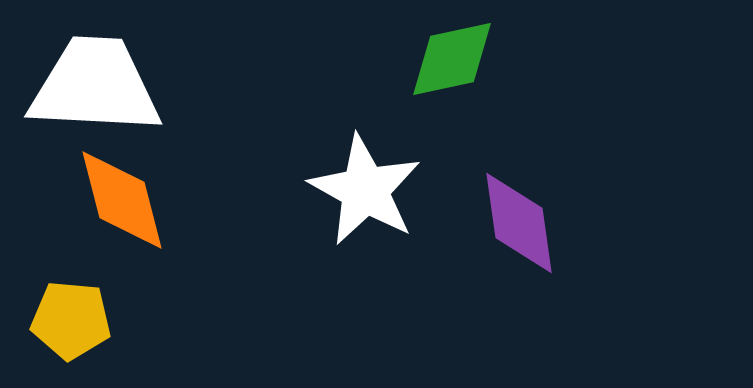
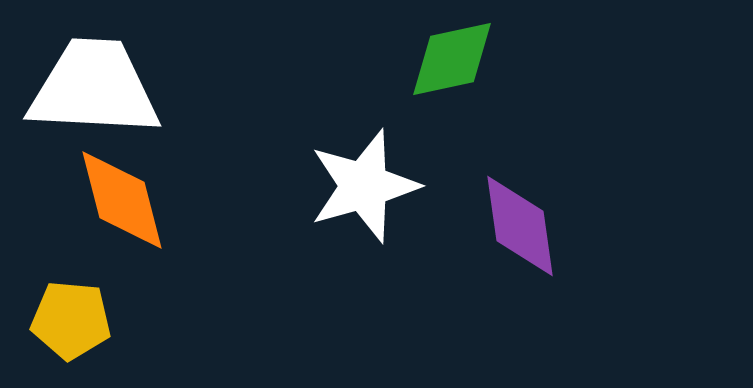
white trapezoid: moved 1 px left, 2 px down
white star: moved 1 px left, 4 px up; rotated 27 degrees clockwise
purple diamond: moved 1 px right, 3 px down
